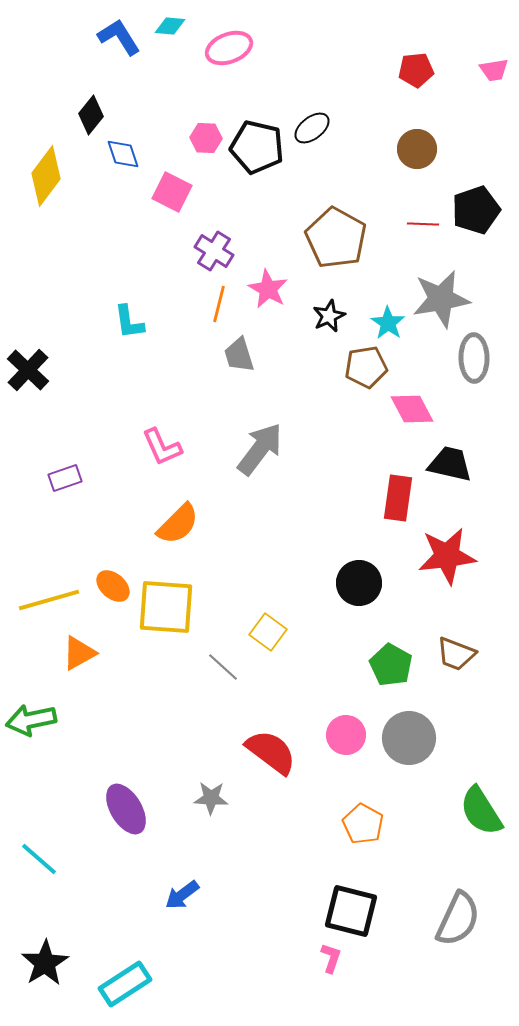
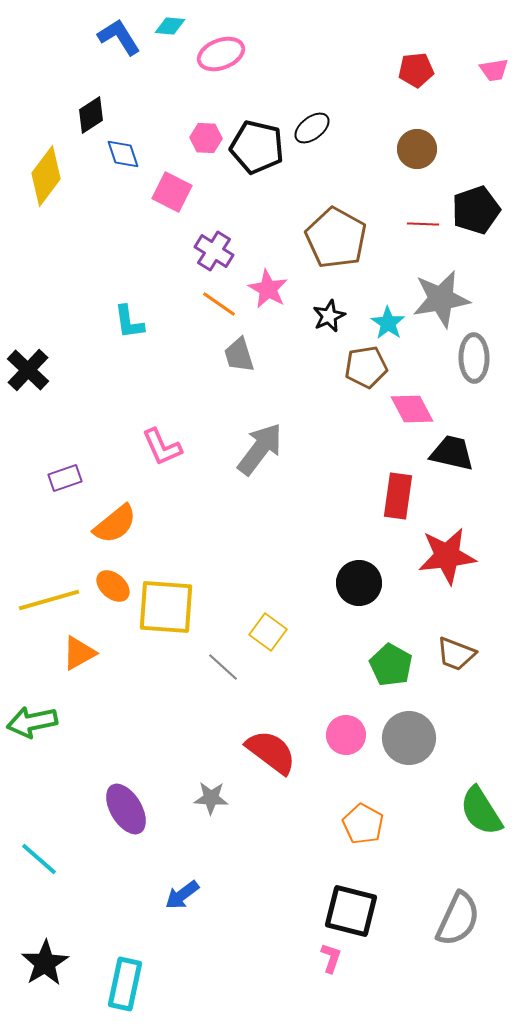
pink ellipse at (229, 48): moved 8 px left, 6 px down
black diamond at (91, 115): rotated 18 degrees clockwise
orange line at (219, 304): rotated 69 degrees counterclockwise
black trapezoid at (450, 464): moved 2 px right, 11 px up
red rectangle at (398, 498): moved 2 px up
orange semicircle at (178, 524): moved 63 px left; rotated 6 degrees clockwise
green arrow at (31, 720): moved 1 px right, 2 px down
cyan rectangle at (125, 984): rotated 45 degrees counterclockwise
